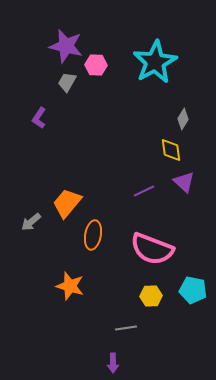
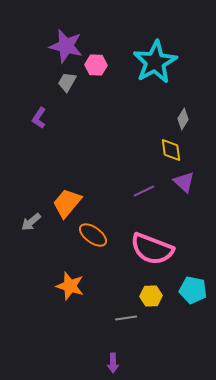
orange ellipse: rotated 64 degrees counterclockwise
gray line: moved 10 px up
